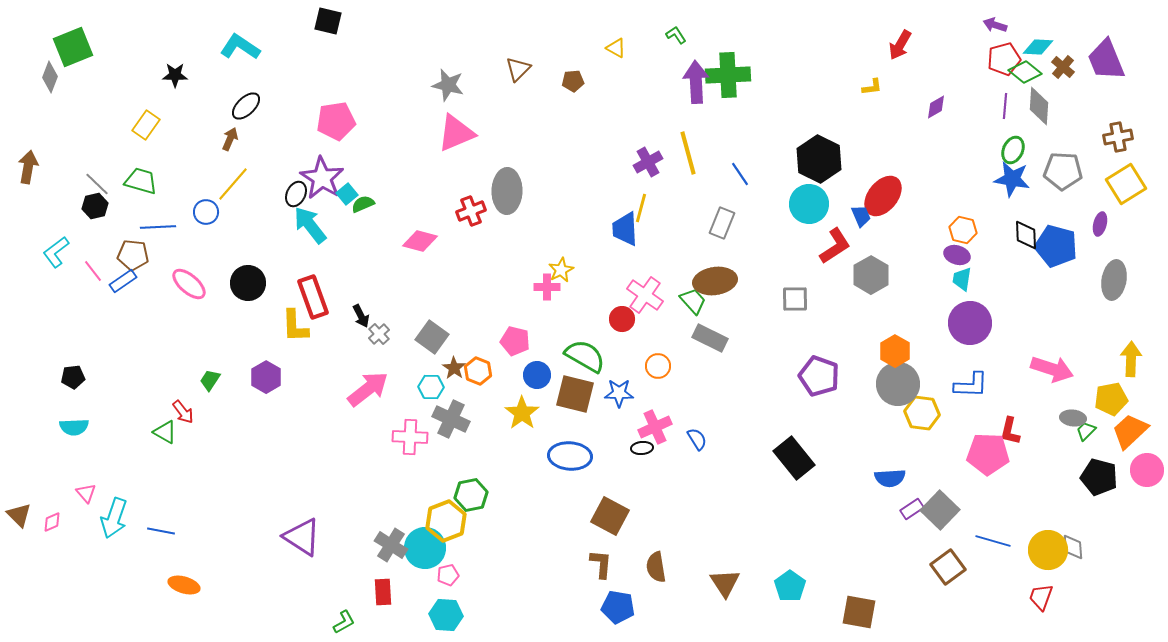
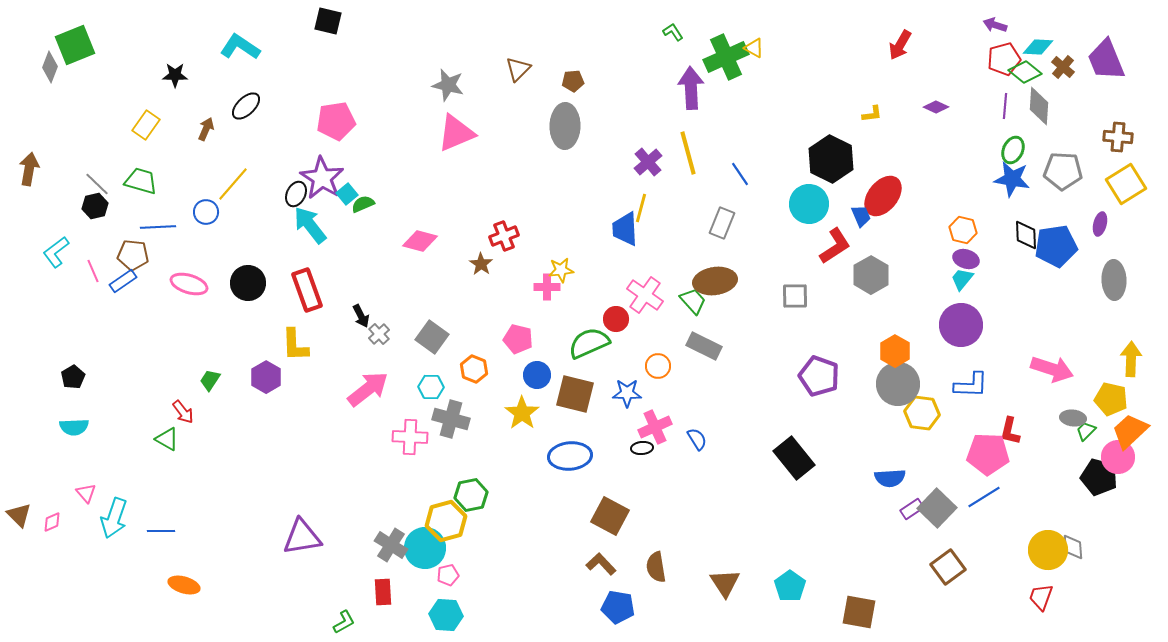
green L-shape at (676, 35): moved 3 px left, 3 px up
green square at (73, 47): moved 2 px right, 2 px up
yellow triangle at (616, 48): moved 138 px right
green cross at (728, 75): moved 2 px left, 18 px up; rotated 21 degrees counterclockwise
gray diamond at (50, 77): moved 10 px up
purple arrow at (696, 82): moved 5 px left, 6 px down
yellow L-shape at (872, 87): moved 27 px down
purple diamond at (936, 107): rotated 55 degrees clockwise
brown cross at (1118, 137): rotated 16 degrees clockwise
brown arrow at (230, 139): moved 24 px left, 10 px up
black hexagon at (819, 159): moved 12 px right
purple cross at (648, 162): rotated 12 degrees counterclockwise
brown arrow at (28, 167): moved 1 px right, 2 px down
gray ellipse at (507, 191): moved 58 px right, 65 px up
red cross at (471, 211): moved 33 px right, 25 px down
blue pentagon at (1056, 246): rotated 24 degrees counterclockwise
purple ellipse at (957, 255): moved 9 px right, 4 px down
yellow star at (561, 270): rotated 20 degrees clockwise
pink line at (93, 271): rotated 15 degrees clockwise
cyan trapezoid at (962, 279): rotated 30 degrees clockwise
gray ellipse at (1114, 280): rotated 12 degrees counterclockwise
pink ellipse at (189, 284): rotated 24 degrees counterclockwise
red rectangle at (313, 297): moved 6 px left, 7 px up
gray square at (795, 299): moved 3 px up
red circle at (622, 319): moved 6 px left
purple circle at (970, 323): moved 9 px left, 2 px down
yellow L-shape at (295, 326): moved 19 px down
gray rectangle at (710, 338): moved 6 px left, 8 px down
pink pentagon at (515, 341): moved 3 px right, 2 px up
green semicircle at (585, 356): moved 4 px right, 13 px up; rotated 54 degrees counterclockwise
brown star at (454, 368): moved 27 px right, 104 px up
orange hexagon at (478, 371): moved 4 px left, 2 px up
black pentagon at (73, 377): rotated 25 degrees counterclockwise
blue star at (619, 393): moved 8 px right
yellow pentagon at (1111, 399): rotated 24 degrees clockwise
gray cross at (451, 419): rotated 9 degrees counterclockwise
green triangle at (165, 432): moved 2 px right, 7 px down
blue ellipse at (570, 456): rotated 9 degrees counterclockwise
pink circle at (1147, 470): moved 29 px left, 13 px up
gray square at (940, 510): moved 3 px left, 2 px up
yellow hexagon at (446, 521): rotated 6 degrees clockwise
blue line at (161, 531): rotated 12 degrees counterclockwise
purple triangle at (302, 537): rotated 42 degrees counterclockwise
blue line at (993, 541): moved 9 px left, 44 px up; rotated 48 degrees counterclockwise
brown L-shape at (601, 564): rotated 48 degrees counterclockwise
